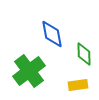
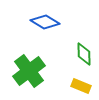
blue diamond: moved 7 px left, 12 px up; rotated 48 degrees counterclockwise
yellow rectangle: moved 3 px right, 1 px down; rotated 30 degrees clockwise
